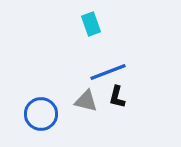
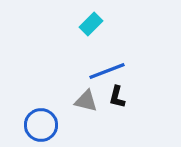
cyan rectangle: rotated 65 degrees clockwise
blue line: moved 1 px left, 1 px up
blue circle: moved 11 px down
